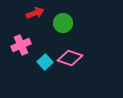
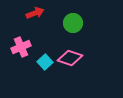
green circle: moved 10 px right
pink cross: moved 2 px down
